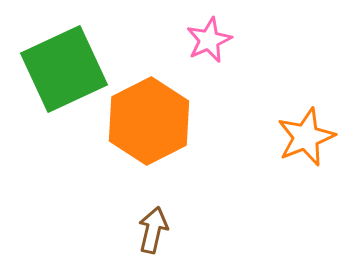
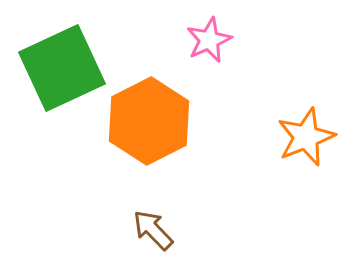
green square: moved 2 px left, 1 px up
brown arrow: rotated 57 degrees counterclockwise
